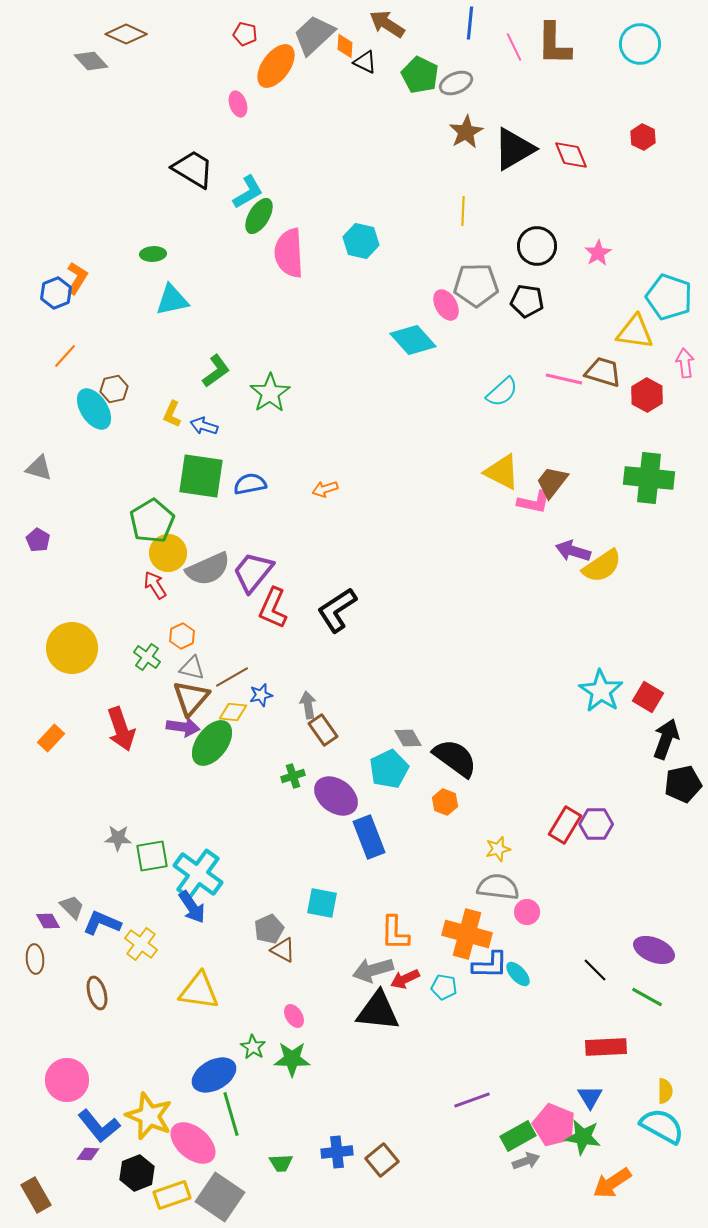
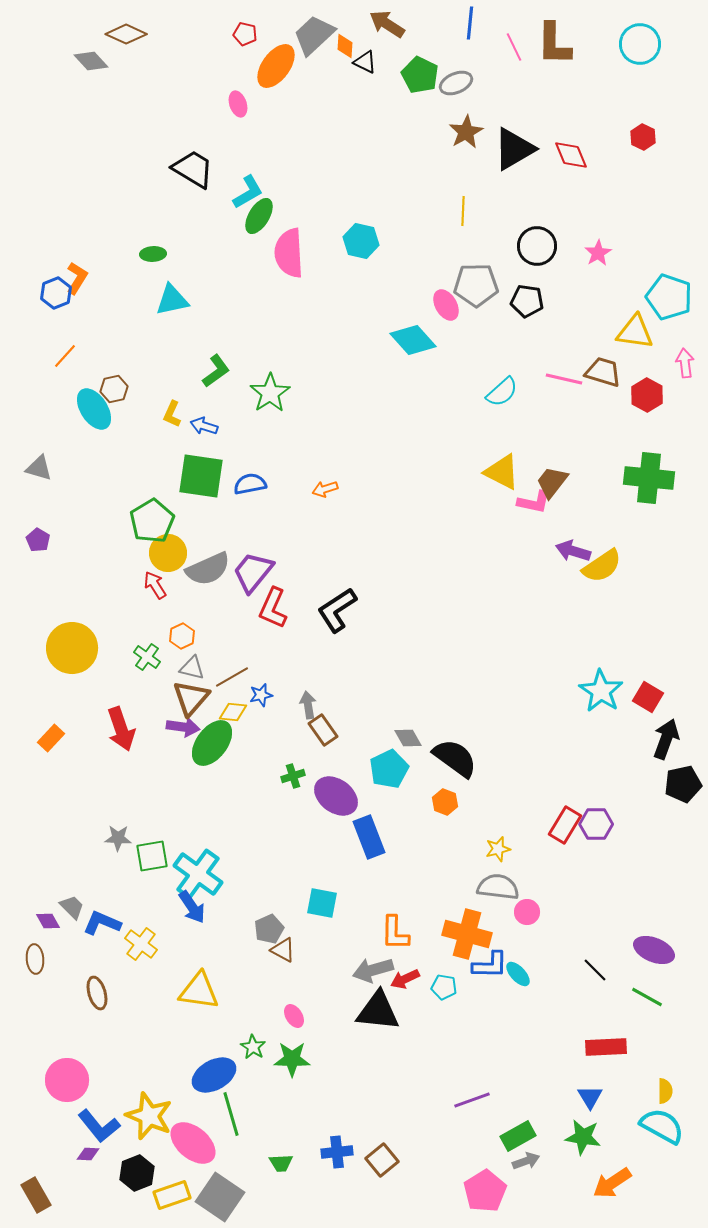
pink pentagon at (554, 1125): moved 69 px left, 66 px down; rotated 18 degrees clockwise
